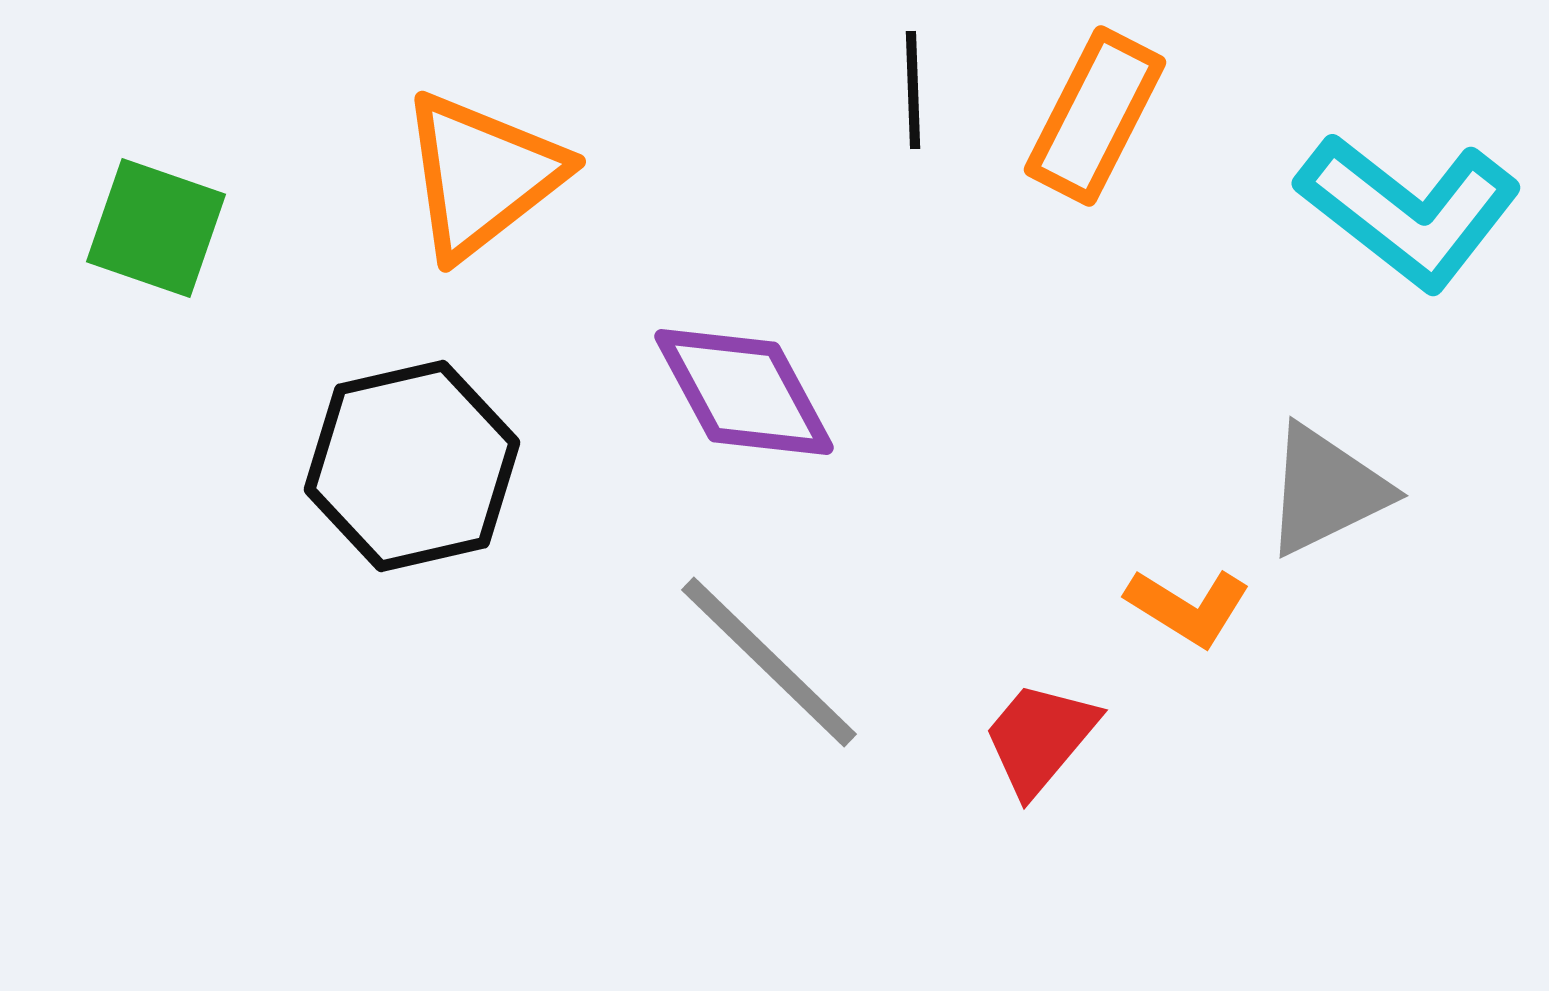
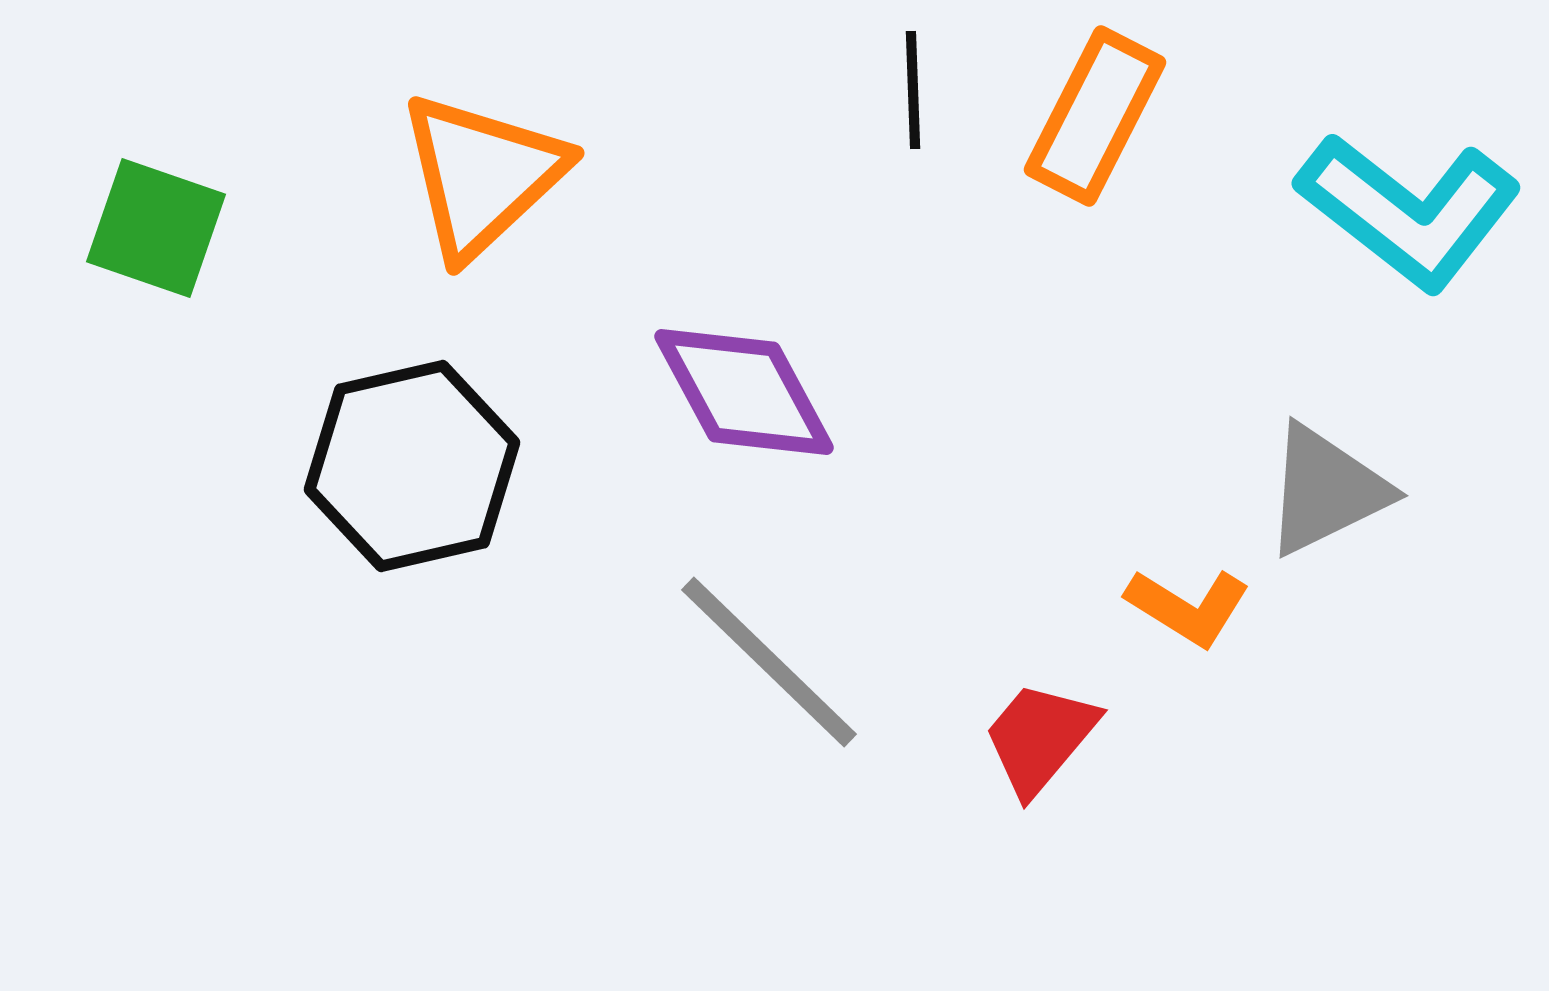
orange triangle: rotated 5 degrees counterclockwise
